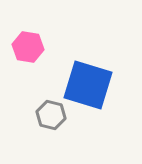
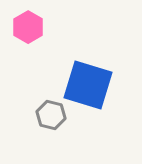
pink hexagon: moved 20 px up; rotated 20 degrees clockwise
